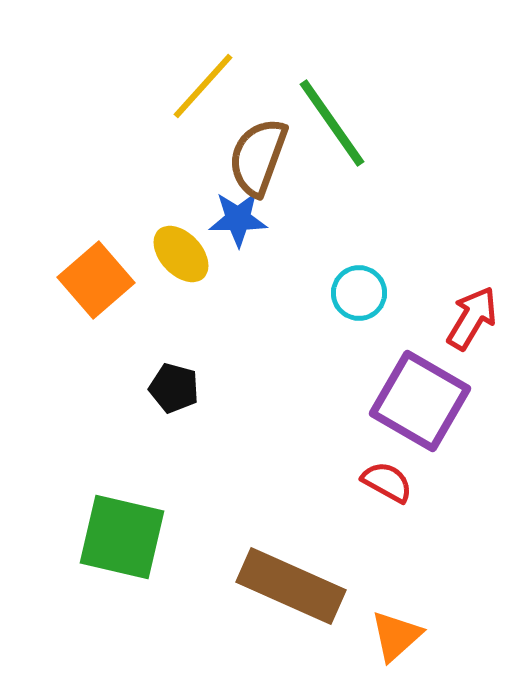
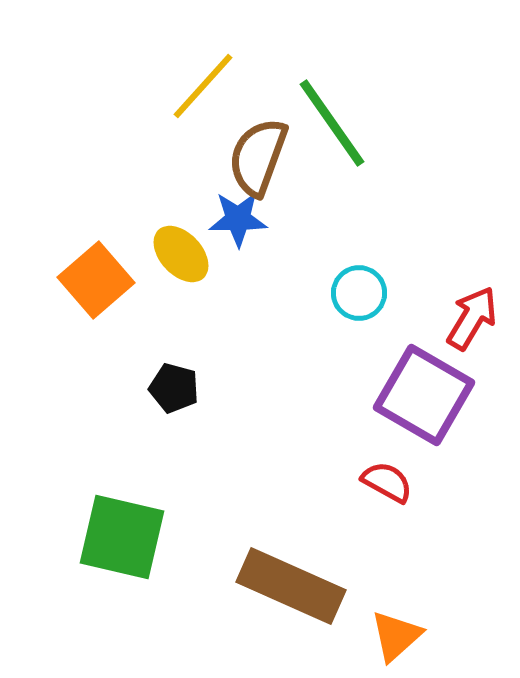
purple square: moved 4 px right, 6 px up
